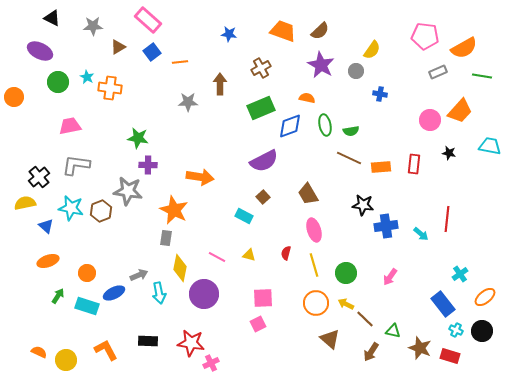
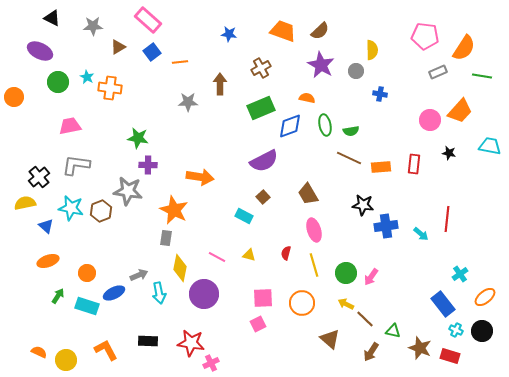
orange semicircle at (464, 48): rotated 28 degrees counterclockwise
yellow semicircle at (372, 50): rotated 36 degrees counterclockwise
pink arrow at (390, 277): moved 19 px left
orange circle at (316, 303): moved 14 px left
